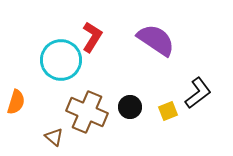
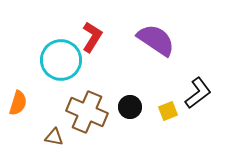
orange semicircle: moved 2 px right, 1 px down
brown triangle: rotated 30 degrees counterclockwise
